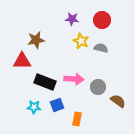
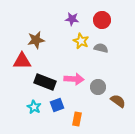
cyan star: rotated 24 degrees clockwise
